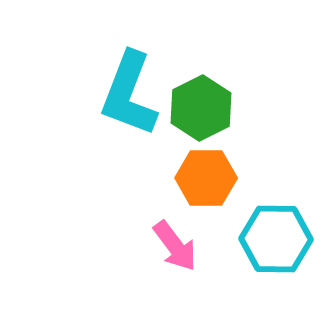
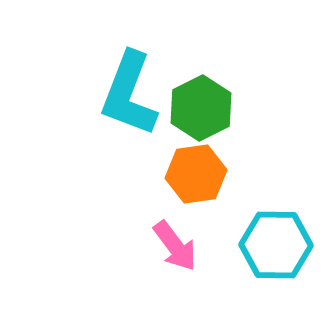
orange hexagon: moved 10 px left, 4 px up; rotated 8 degrees counterclockwise
cyan hexagon: moved 6 px down
